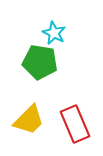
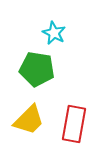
green pentagon: moved 3 px left, 7 px down
red rectangle: moved 1 px left; rotated 33 degrees clockwise
